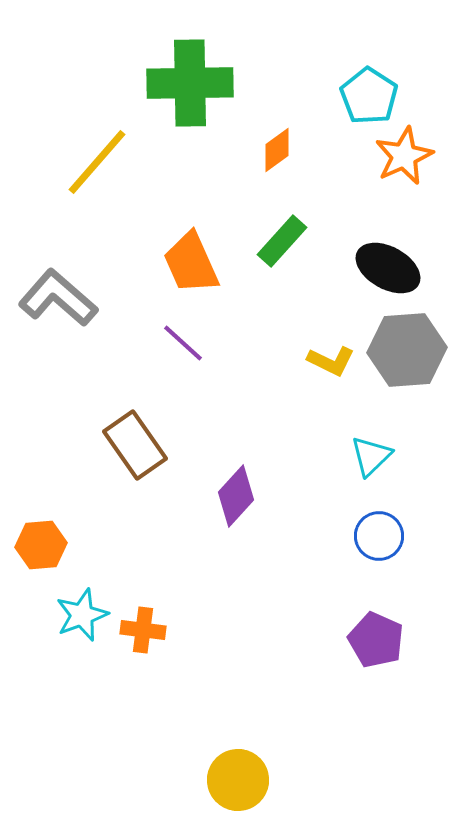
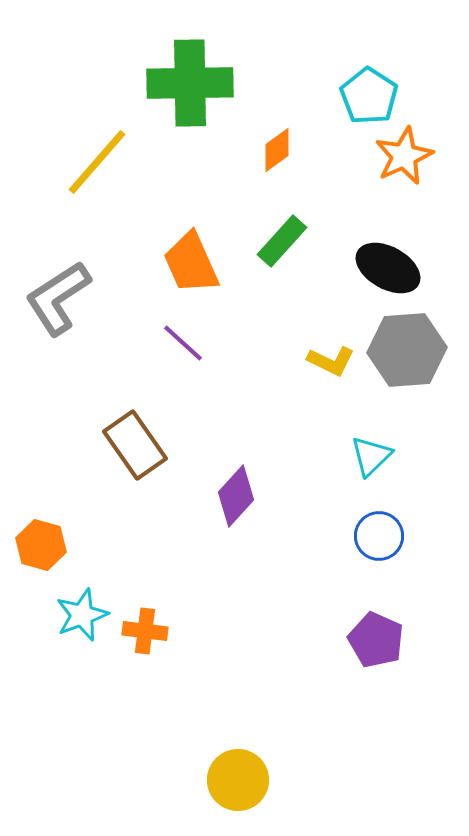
gray L-shape: rotated 74 degrees counterclockwise
orange hexagon: rotated 21 degrees clockwise
orange cross: moved 2 px right, 1 px down
